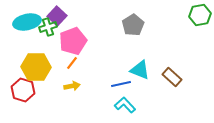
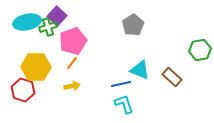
green hexagon: moved 35 px down
cyan L-shape: moved 1 px left, 1 px up; rotated 25 degrees clockwise
